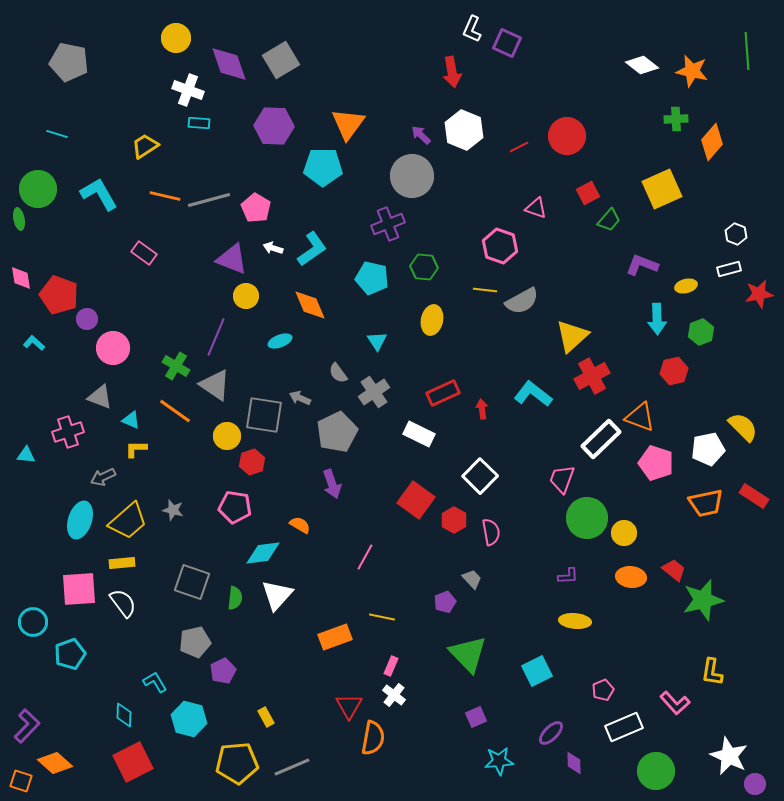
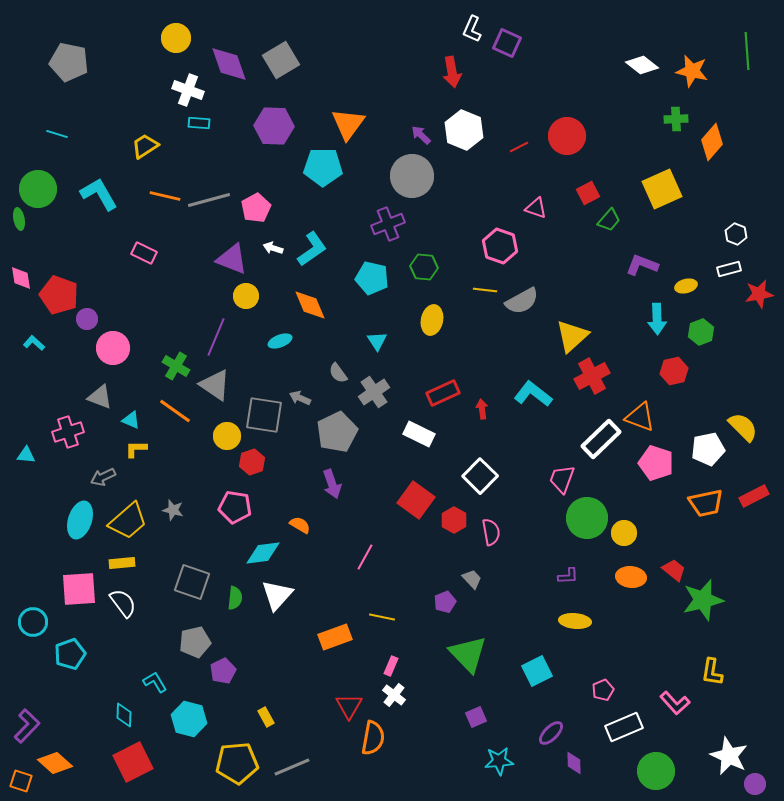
pink pentagon at (256, 208): rotated 12 degrees clockwise
pink rectangle at (144, 253): rotated 10 degrees counterclockwise
red rectangle at (754, 496): rotated 60 degrees counterclockwise
